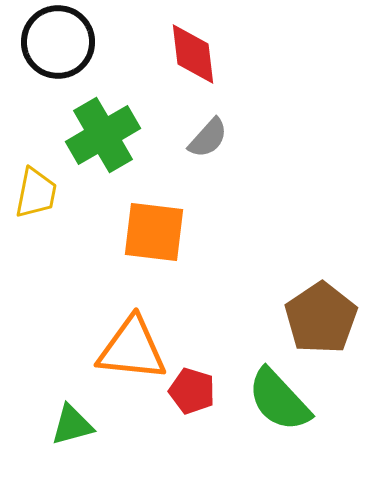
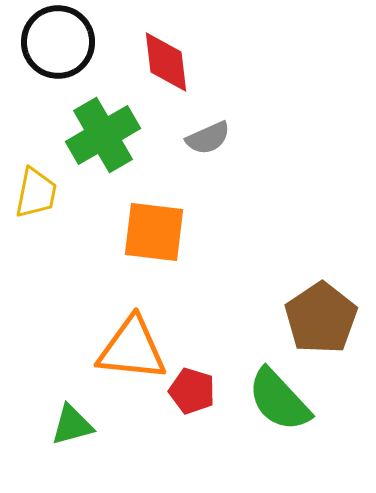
red diamond: moved 27 px left, 8 px down
gray semicircle: rotated 24 degrees clockwise
